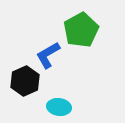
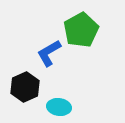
blue L-shape: moved 1 px right, 2 px up
black hexagon: moved 6 px down
